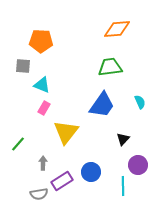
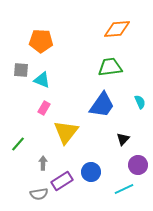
gray square: moved 2 px left, 4 px down
cyan triangle: moved 5 px up
cyan line: moved 1 px right, 3 px down; rotated 66 degrees clockwise
